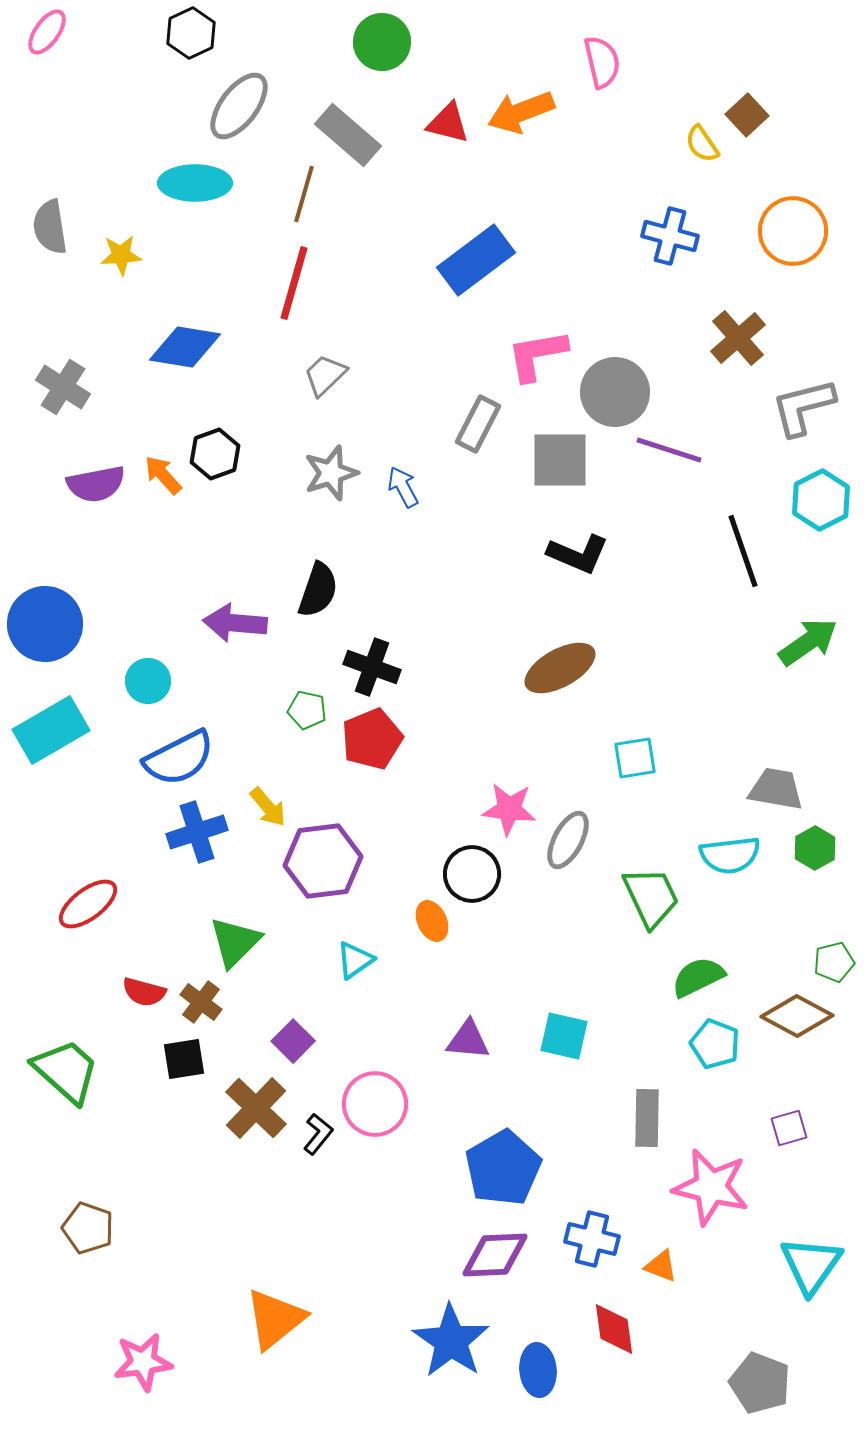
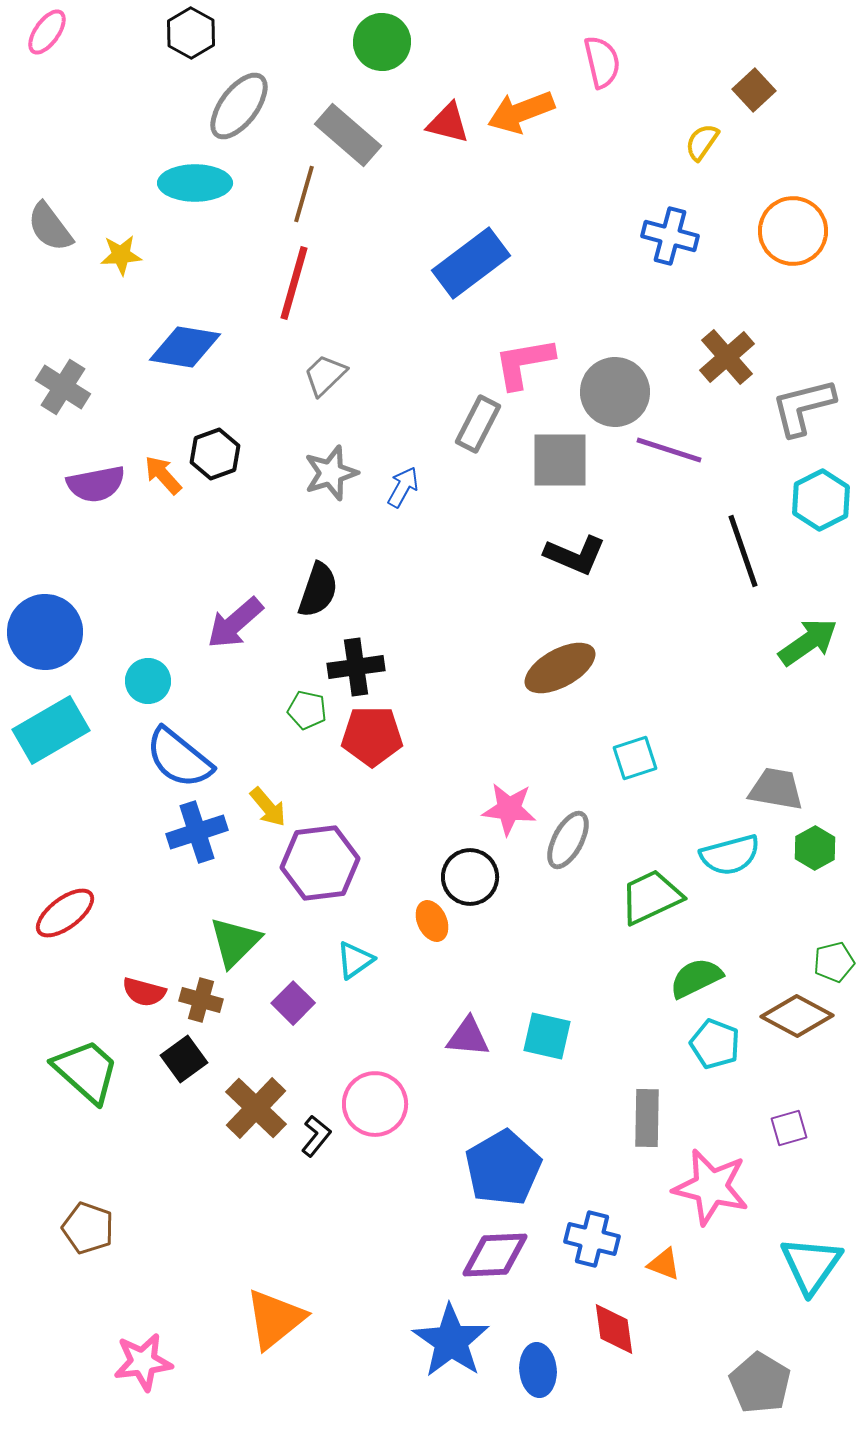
black hexagon at (191, 33): rotated 6 degrees counterclockwise
brown square at (747, 115): moved 7 px right, 25 px up
yellow semicircle at (702, 144): moved 2 px up; rotated 69 degrees clockwise
gray semicircle at (50, 227): rotated 28 degrees counterclockwise
blue rectangle at (476, 260): moved 5 px left, 3 px down
brown cross at (738, 338): moved 11 px left, 19 px down
pink L-shape at (537, 355): moved 13 px left, 8 px down
blue arrow at (403, 487): rotated 57 degrees clockwise
black L-shape at (578, 554): moved 3 px left, 1 px down
purple arrow at (235, 623): rotated 46 degrees counterclockwise
blue circle at (45, 624): moved 8 px down
black cross at (372, 667): moved 16 px left; rotated 28 degrees counterclockwise
red pentagon at (372, 739): moved 3 px up; rotated 22 degrees clockwise
blue semicircle at (179, 758): rotated 66 degrees clockwise
cyan square at (635, 758): rotated 9 degrees counterclockwise
cyan semicircle at (730, 855): rotated 8 degrees counterclockwise
purple hexagon at (323, 861): moved 3 px left, 2 px down
black circle at (472, 874): moved 2 px left, 3 px down
green trapezoid at (651, 897): rotated 90 degrees counterclockwise
red ellipse at (88, 904): moved 23 px left, 9 px down
green semicircle at (698, 977): moved 2 px left, 1 px down
brown cross at (201, 1002): moved 2 px up; rotated 21 degrees counterclockwise
cyan square at (564, 1036): moved 17 px left
purple triangle at (468, 1040): moved 3 px up
purple square at (293, 1041): moved 38 px up
black square at (184, 1059): rotated 27 degrees counterclockwise
green trapezoid at (66, 1071): moved 20 px right
black L-shape at (318, 1134): moved 2 px left, 2 px down
orange triangle at (661, 1266): moved 3 px right, 2 px up
gray pentagon at (760, 1383): rotated 10 degrees clockwise
